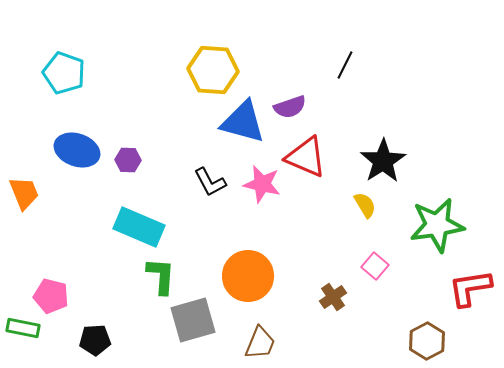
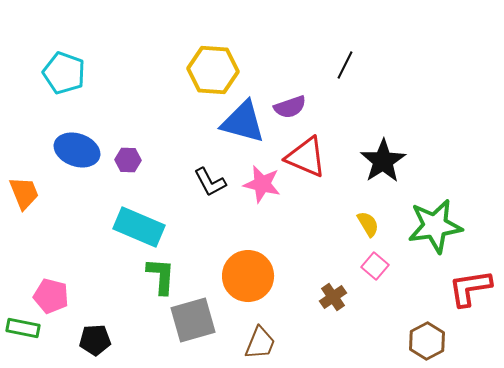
yellow semicircle: moved 3 px right, 19 px down
green star: moved 2 px left, 1 px down
